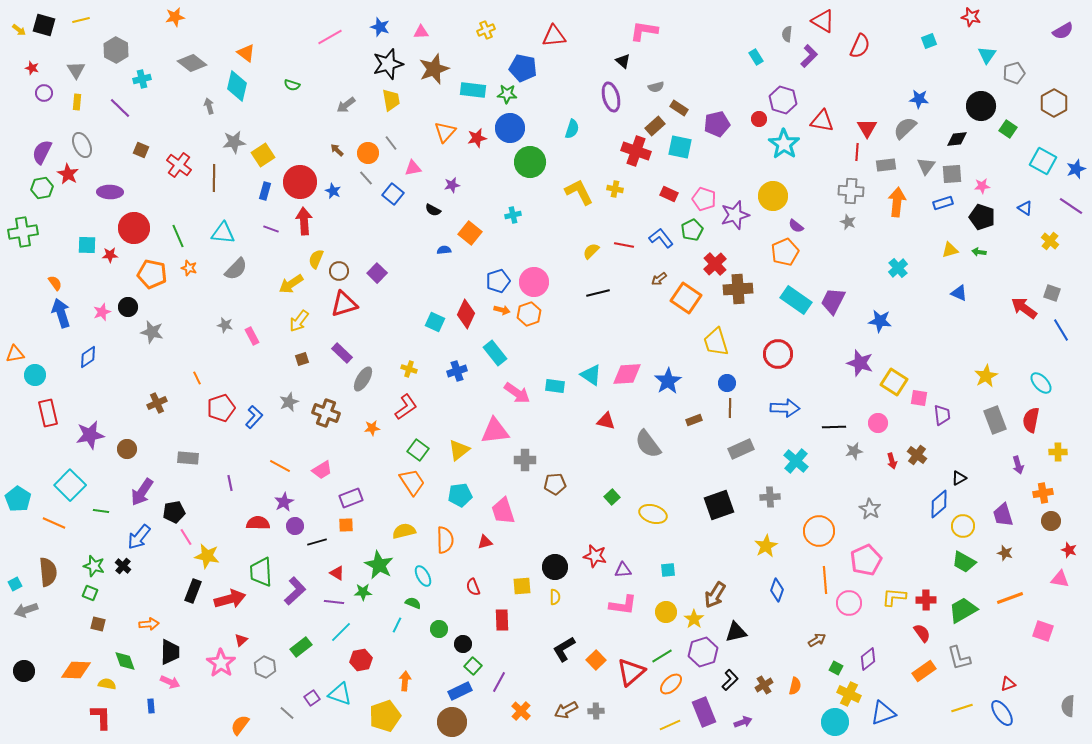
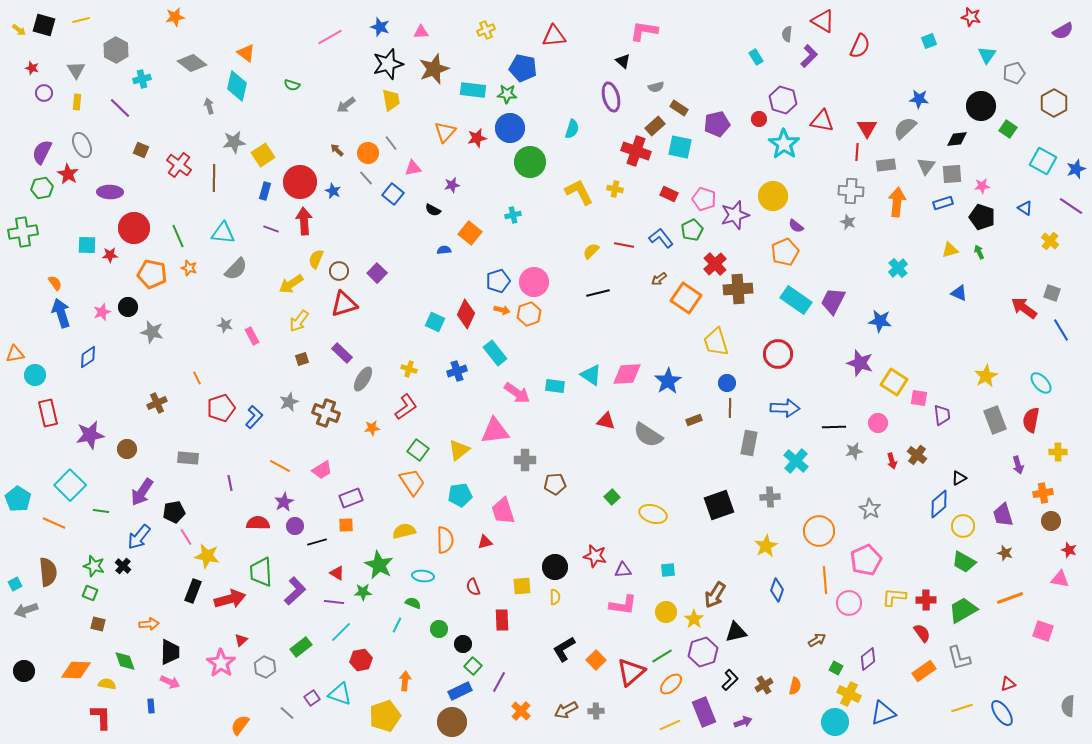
green arrow at (979, 252): rotated 56 degrees clockwise
gray semicircle at (648, 444): moved 9 px up; rotated 20 degrees counterclockwise
gray rectangle at (741, 449): moved 8 px right, 6 px up; rotated 55 degrees counterclockwise
cyan ellipse at (423, 576): rotated 55 degrees counterclockwise
